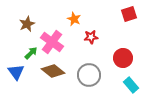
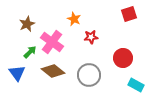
green arrow: moved 1 px left, 1 px up
blue triangle: moved 1 px right, 1 px down
cyan rectangle: moved 5 px right; rotated 21 degrees counterclockwise
